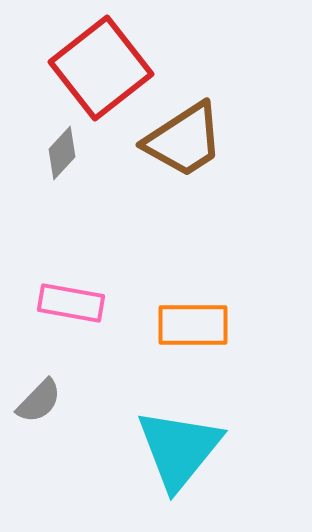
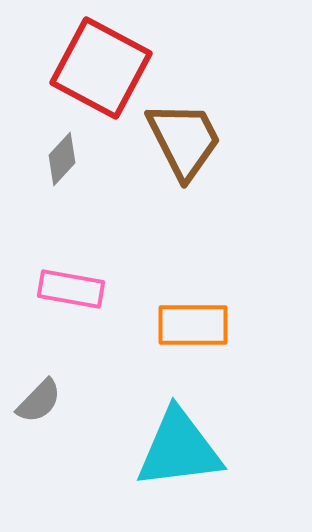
red square: rotated 24 degrees counterclockwise
brown trapezoid: rotated 84 degrees counterclockwise
gray diamond: moved 6 px down
pink rectangle: moved 14 px up
cyan triangle: rotated 44 degrees clockwise
